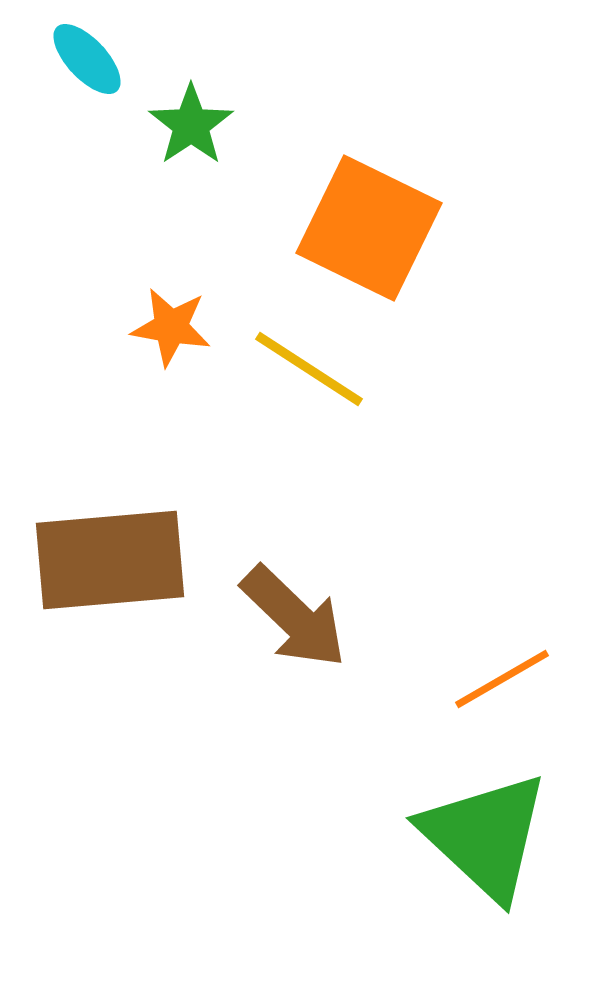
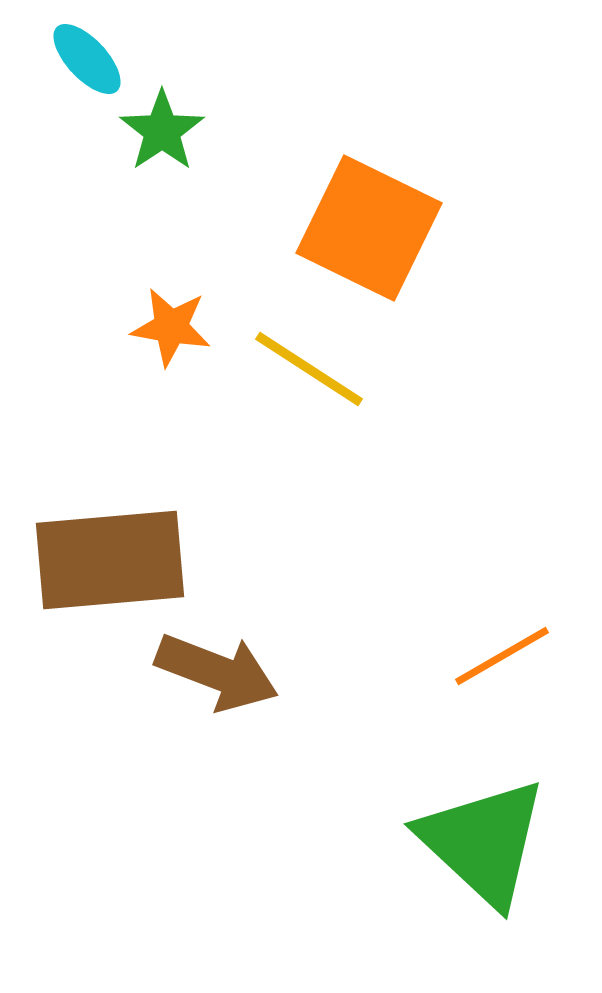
green star: moved 29 px left, 6 px down
brown arrow: moved 77 px left, 55 px down; rotated 23 degrees counterclockwise
orange line: moved 23 px up
green triangle: moved 2 px left, 6 px down
